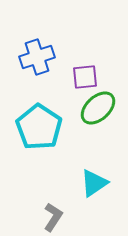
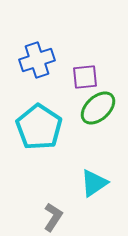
blue cross: moved 3 px down
